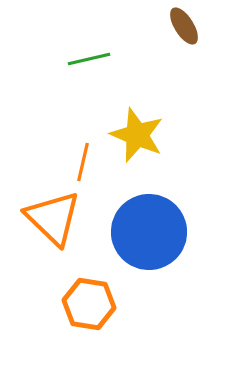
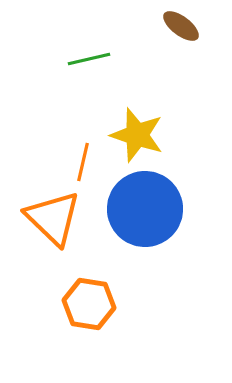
brown ellipse: moved 3 px left; rotated 21 degrees counterclockwise
yellow star: rotated 4 degrees counterclockwise
blue circle: moved 4 px left, 23 px up
